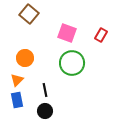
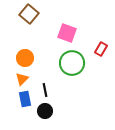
red rectangle: moved 14 px down
orange triangle: moved 5 px right, 1 px up
blue rectangle: moved 8 px right, 1 px up
